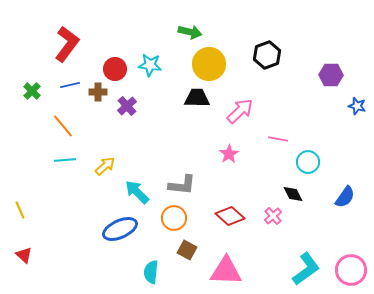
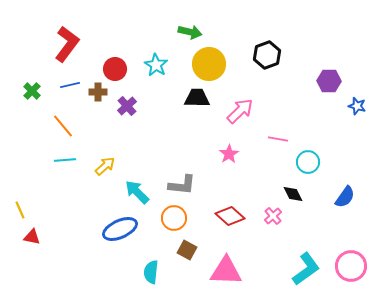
cyan star: moved 6 px right; rotated 25 degrees clockwise
purple hexagon: moved 2 px left, 6 px down
red triangle: moved 8 px right, 18 px up; rotated 30 degrees counterclockwise
pink circle: moved 4 px up
